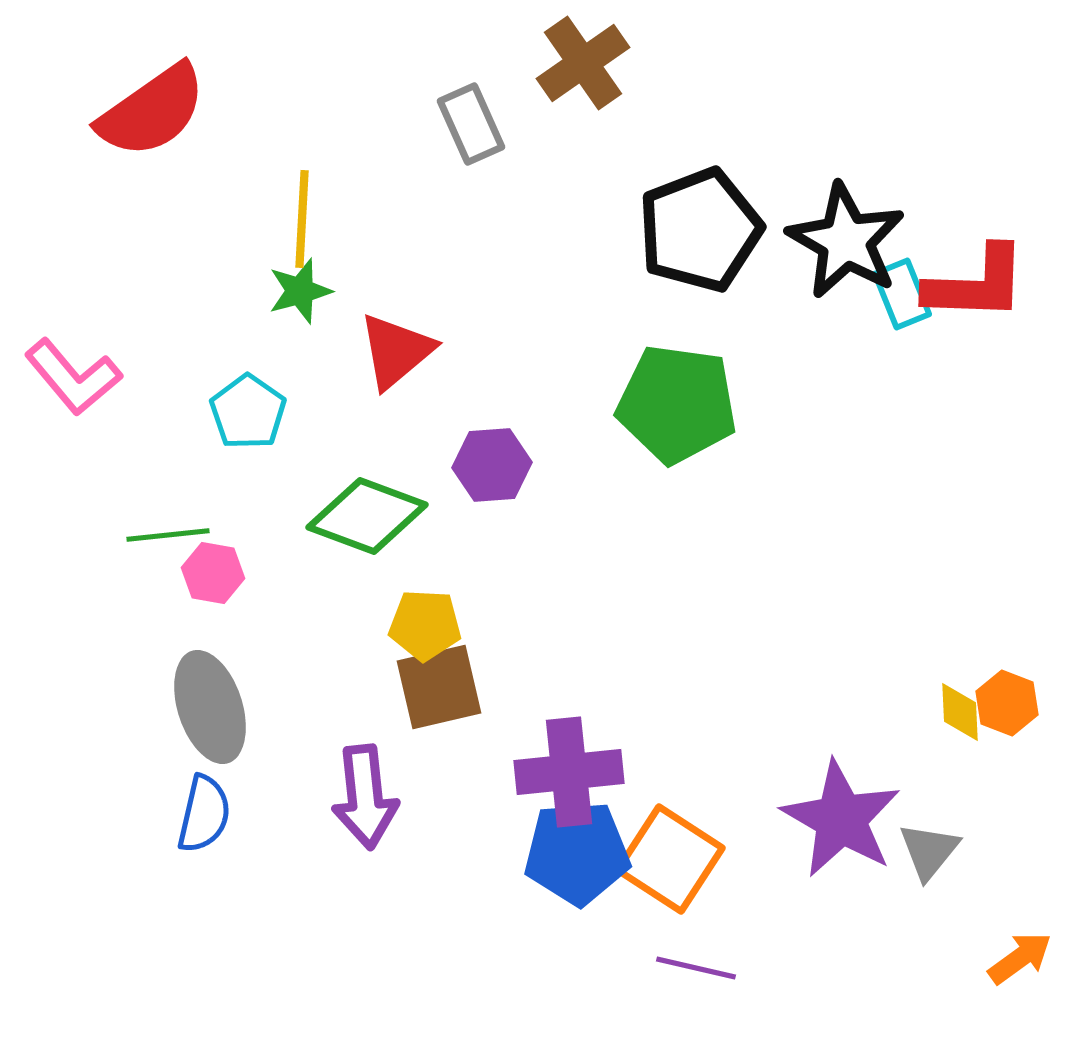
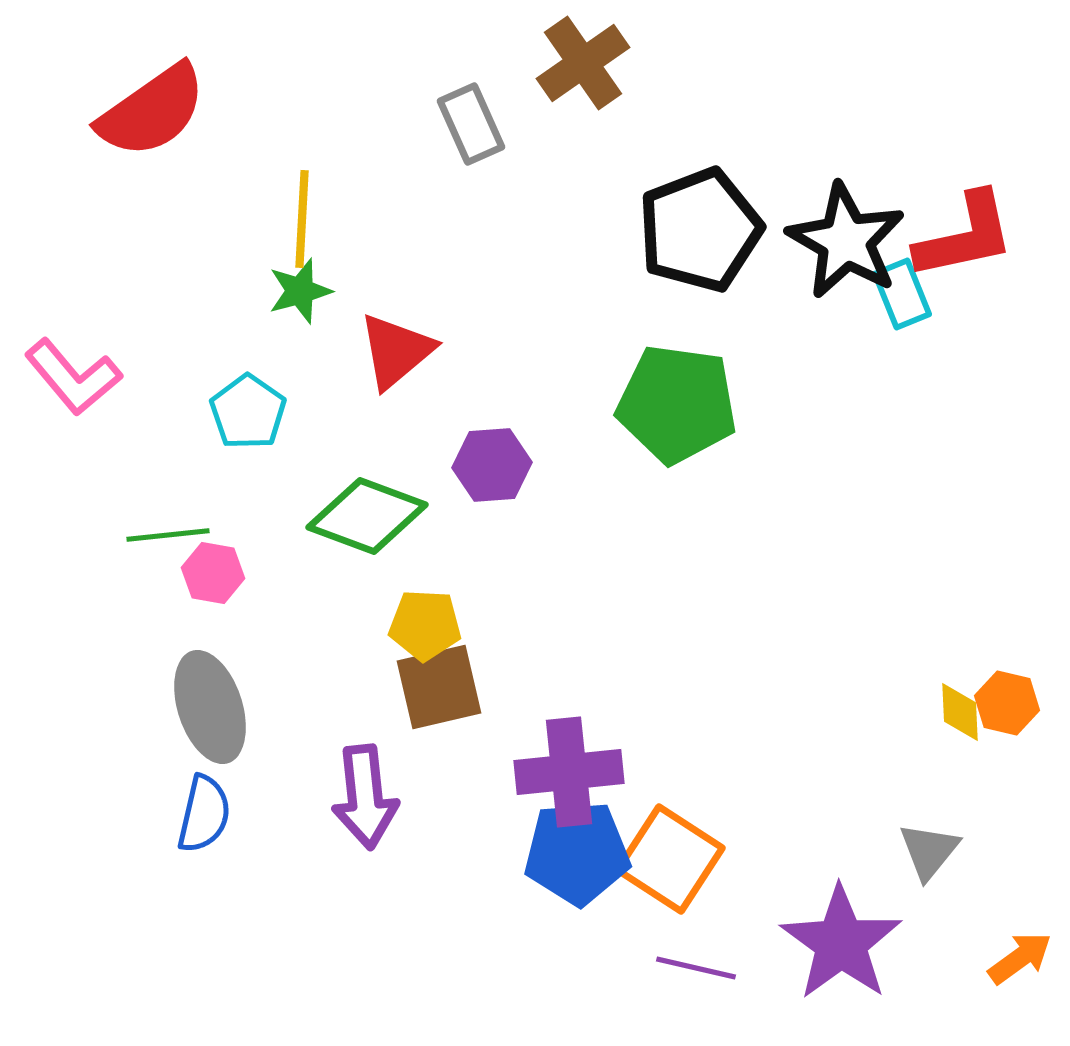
red L-shape: moved 11 px left, 48 px up; rotated 14 degrees counterclockwise
orange hexagon: rotated 8 degrees counterclockwise
purple star: moved 124 px down; rotated 6 degrees clockwise
